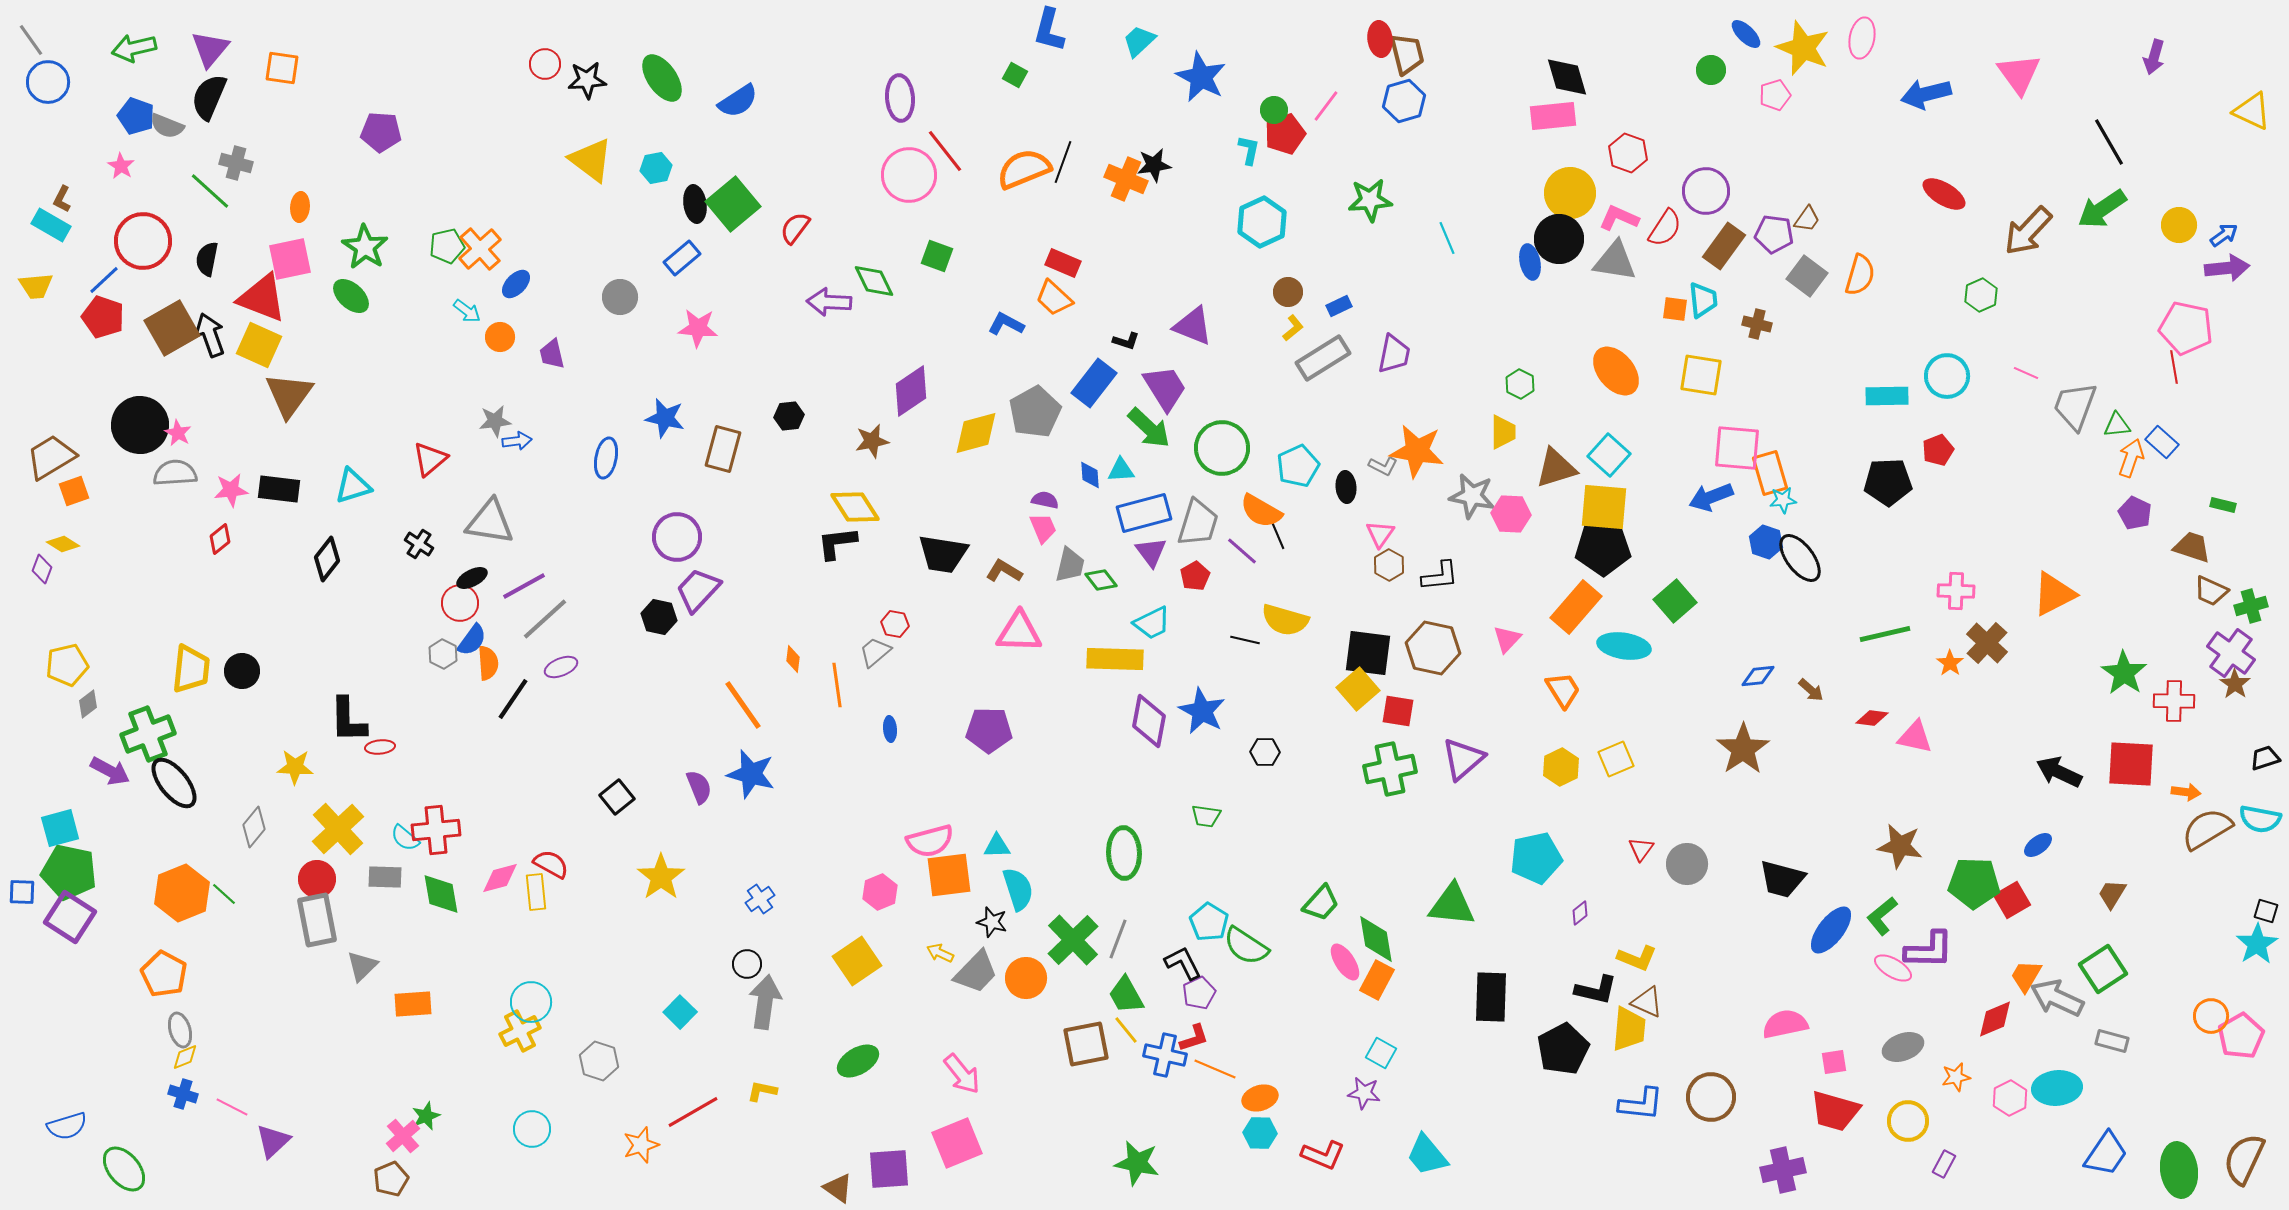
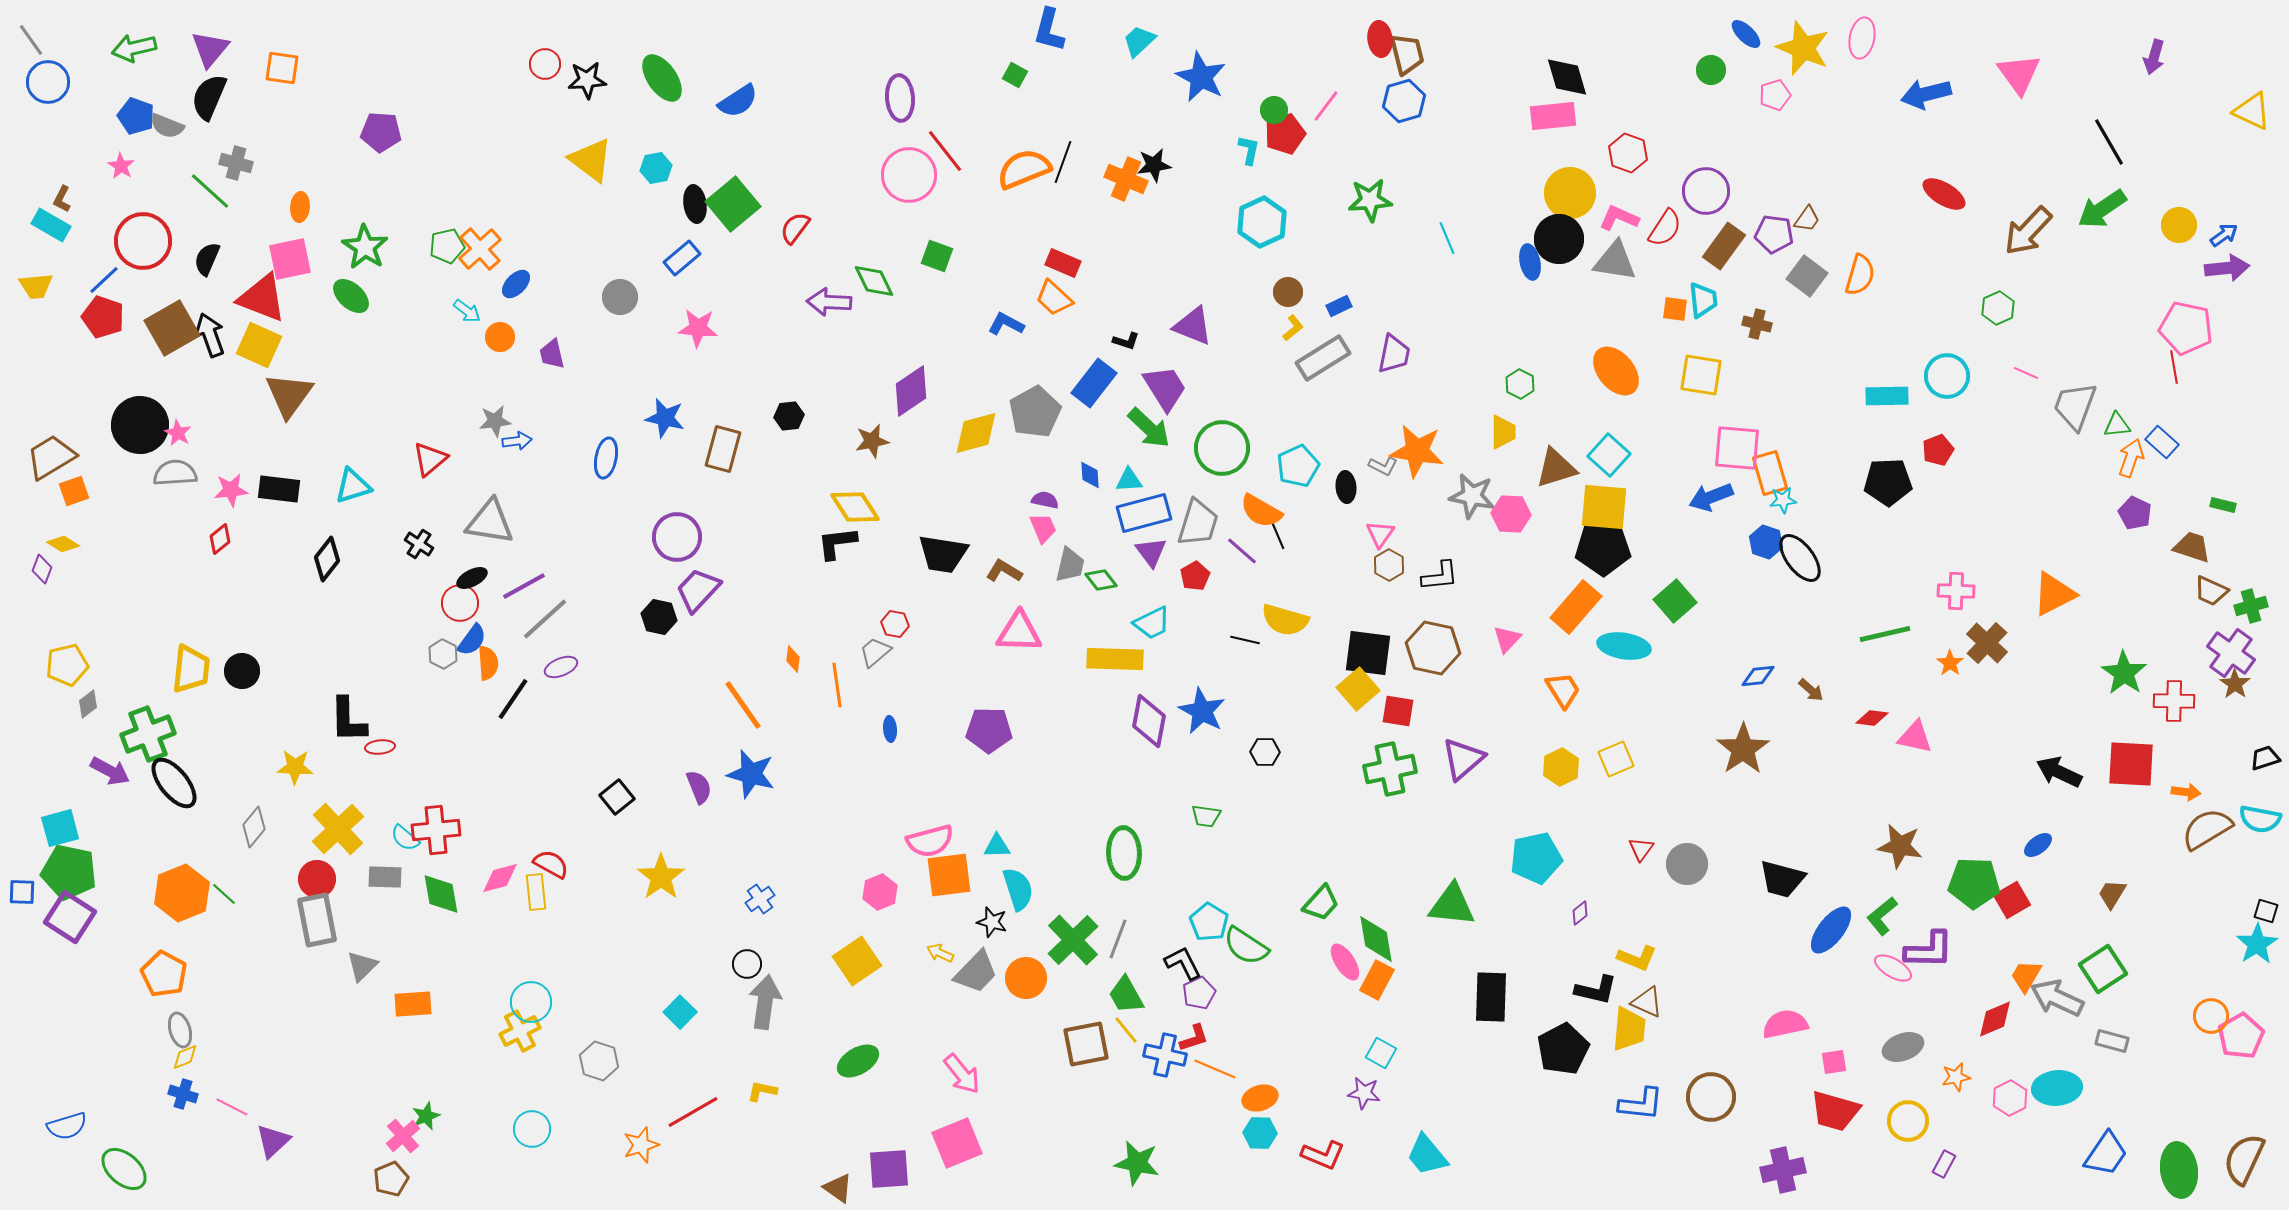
black semicircle at (207, 259): rotated 12 degrees clockwise
green hexagon at (1981, 295): moved 17 px right, 13 px down
cyan triangle at (1121, 470): moved 8 px right, 10 px down
green ellipse at (124, 1169): rotated 9 degrees counterclockwise
